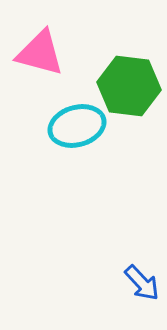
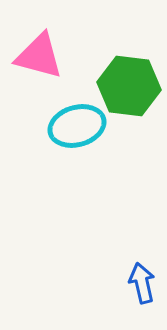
pink triangle: moved 1 px left, 3 px down
blue arrow: rotated 150 degrees counterclockwise
